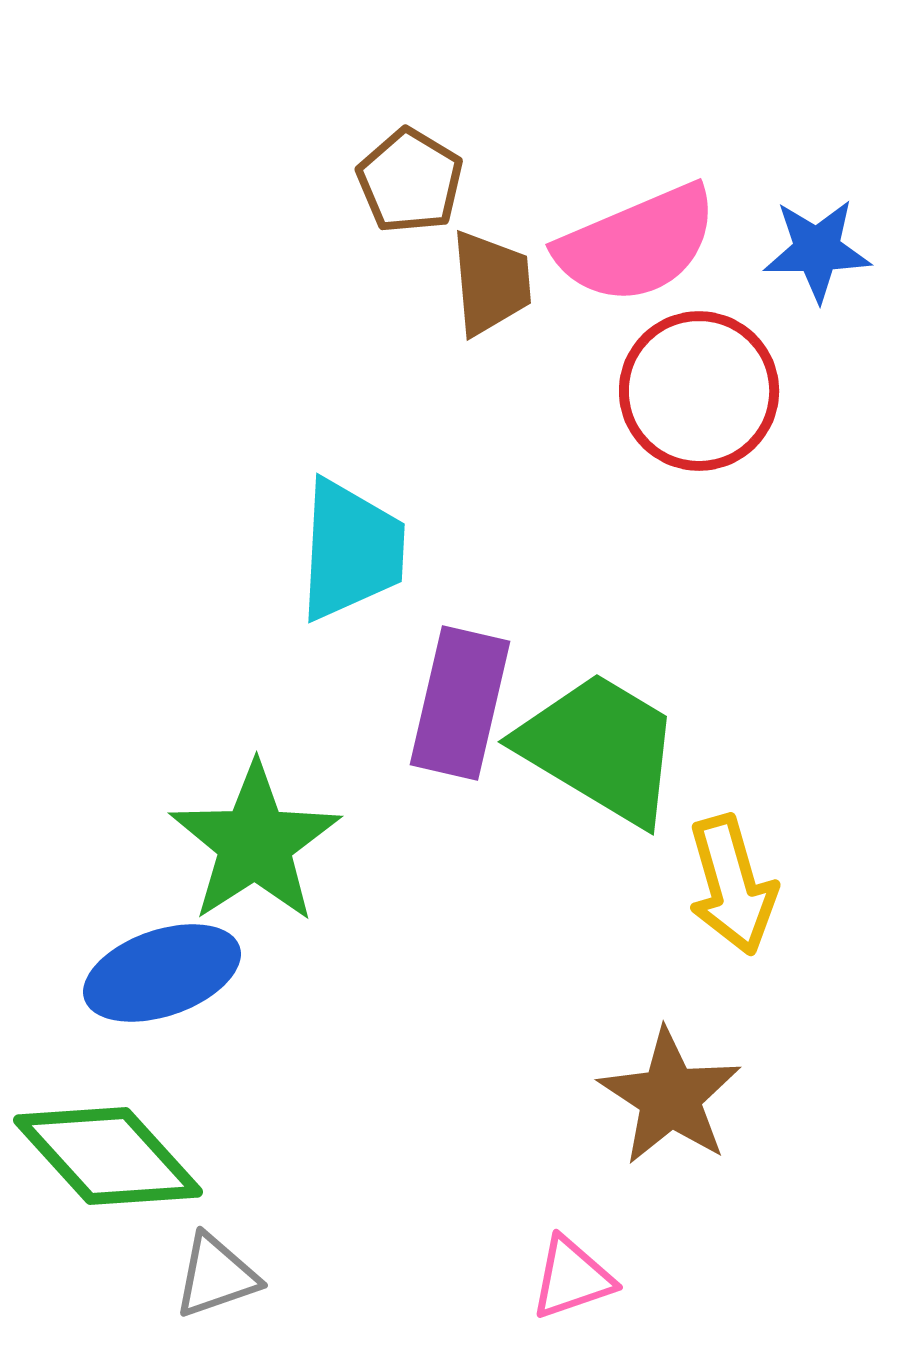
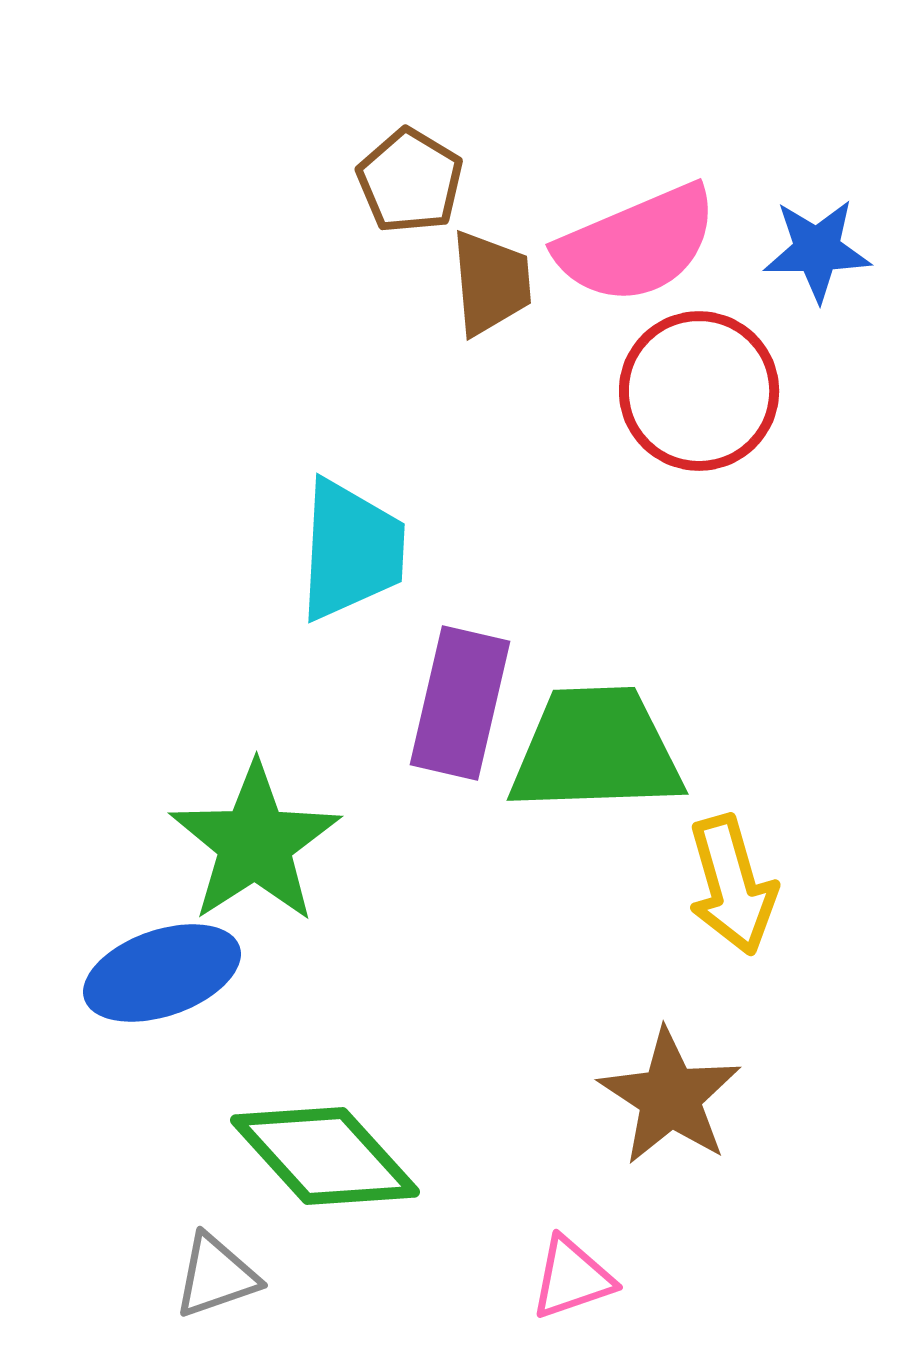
green trapezoid: moved 4 px left, 2 px down; rotated 33 degrees counterclockwise
green diamond: moved 217 px right
